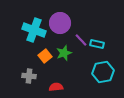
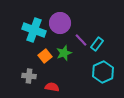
cyan rectangle: rotated 64 degrees counterclockwise
cyan hexagon: rotated 15 degrees counterclockwise
red semicircle: moved 4 px left; rotated 16 degrees clockwise
